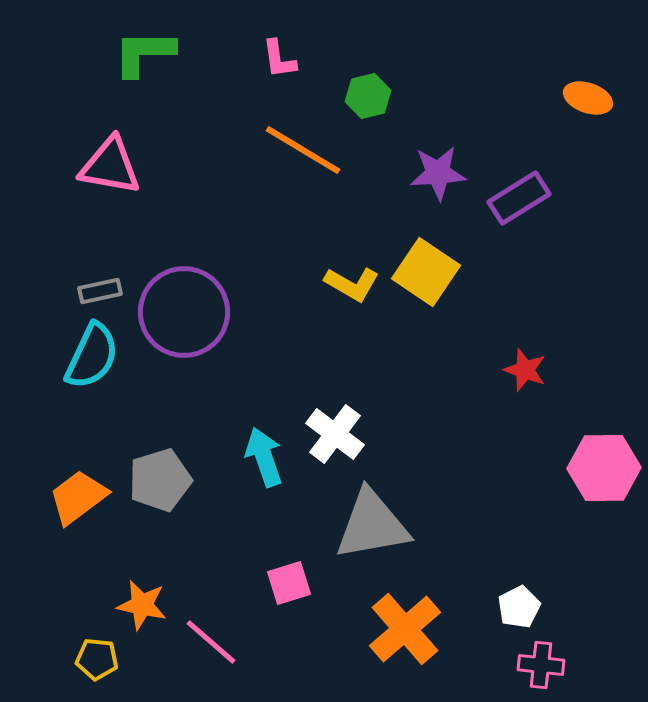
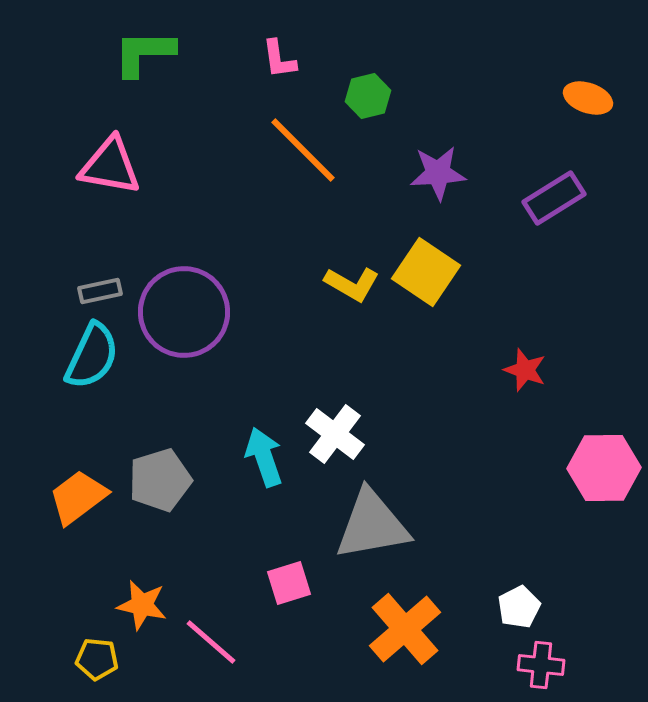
orange line: rotated 14 degrees clockwise
purple rectangle: moved 35 px right
